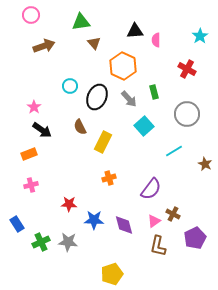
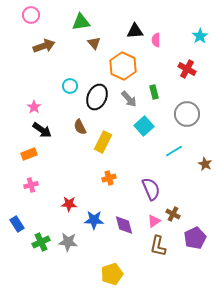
purple semicircle: rotated 60 degrees counterclockwise
